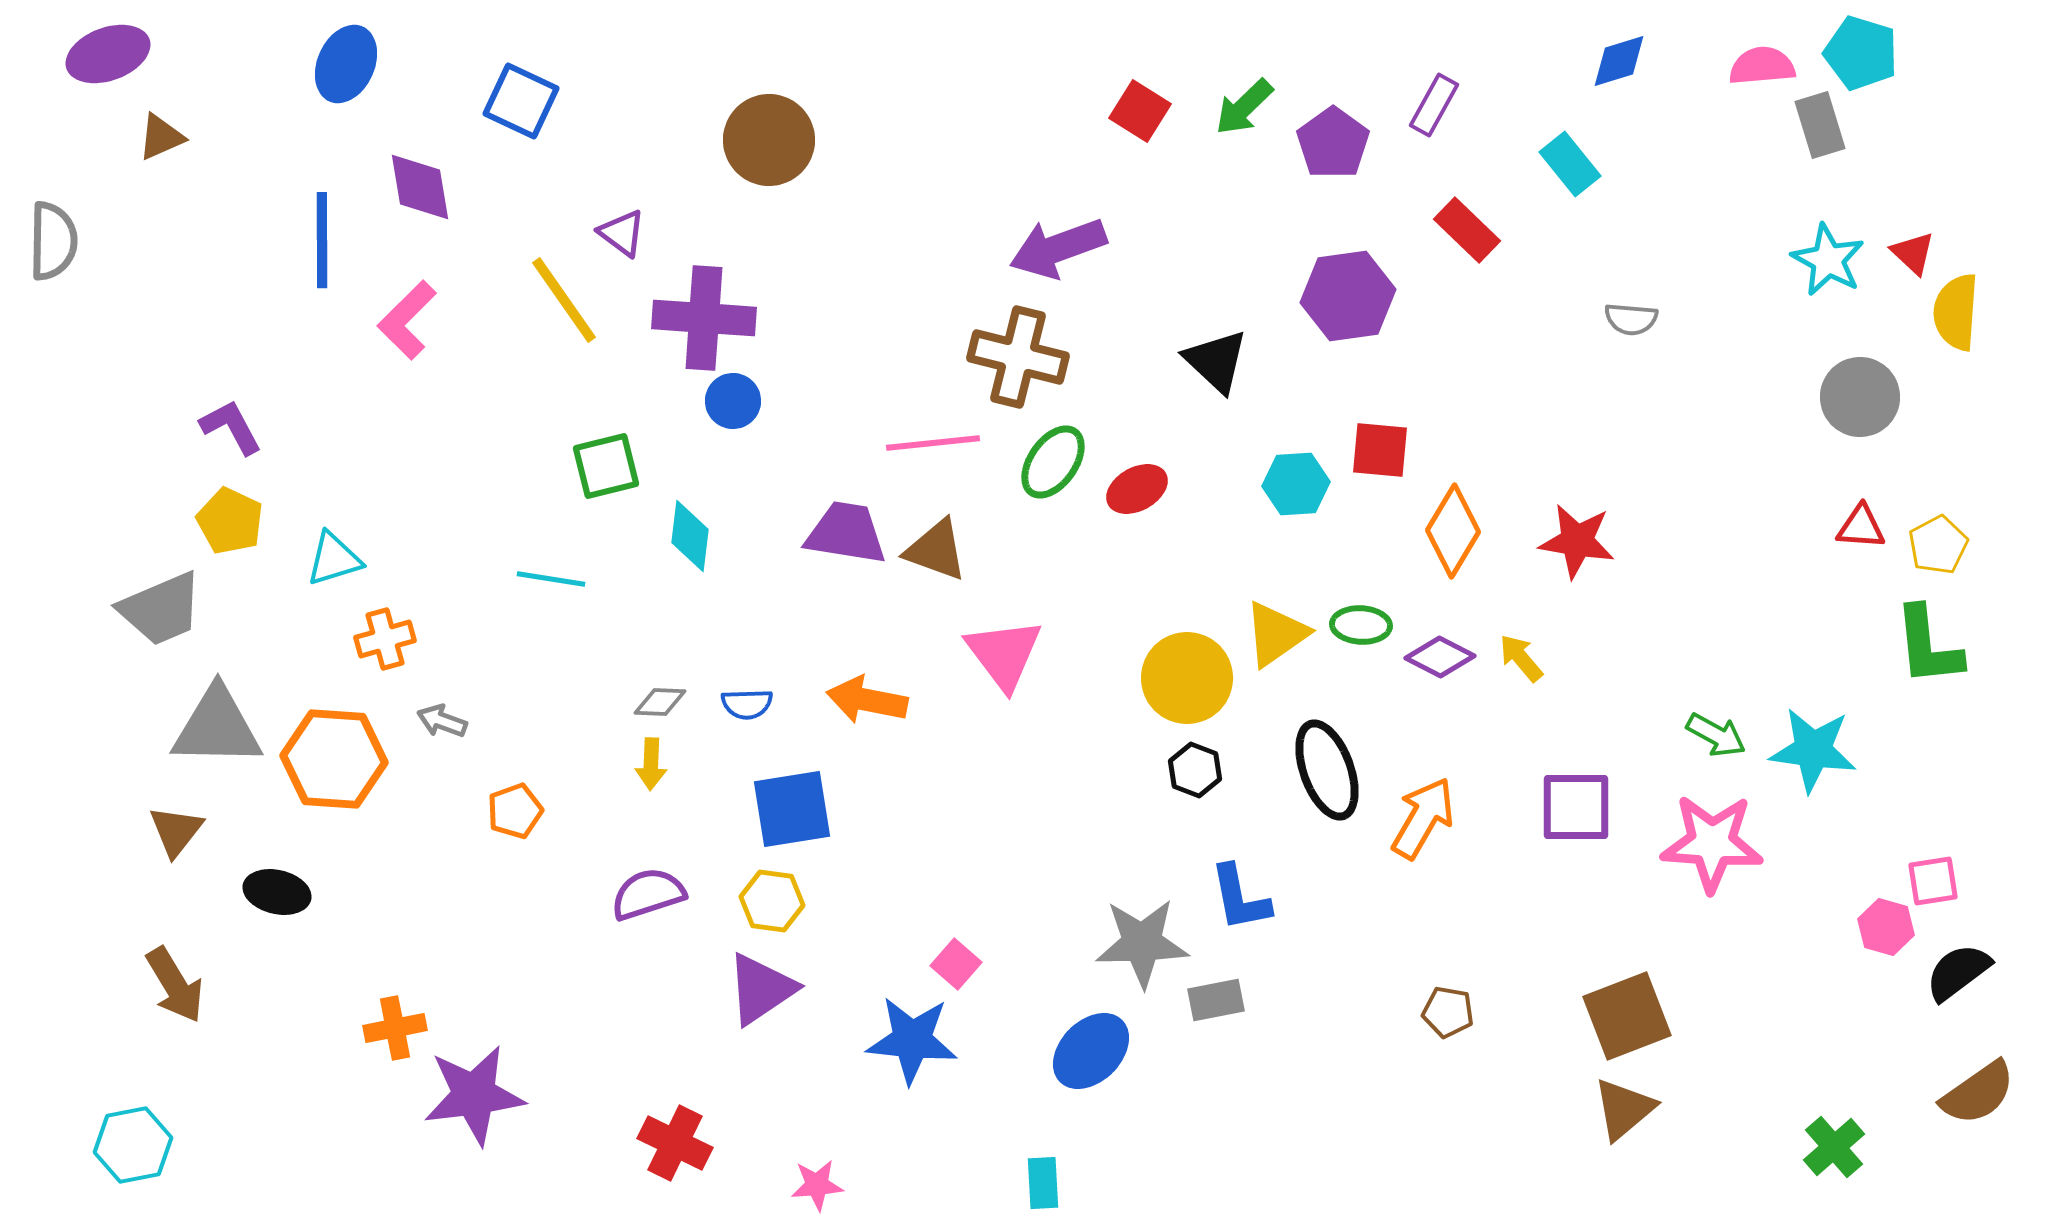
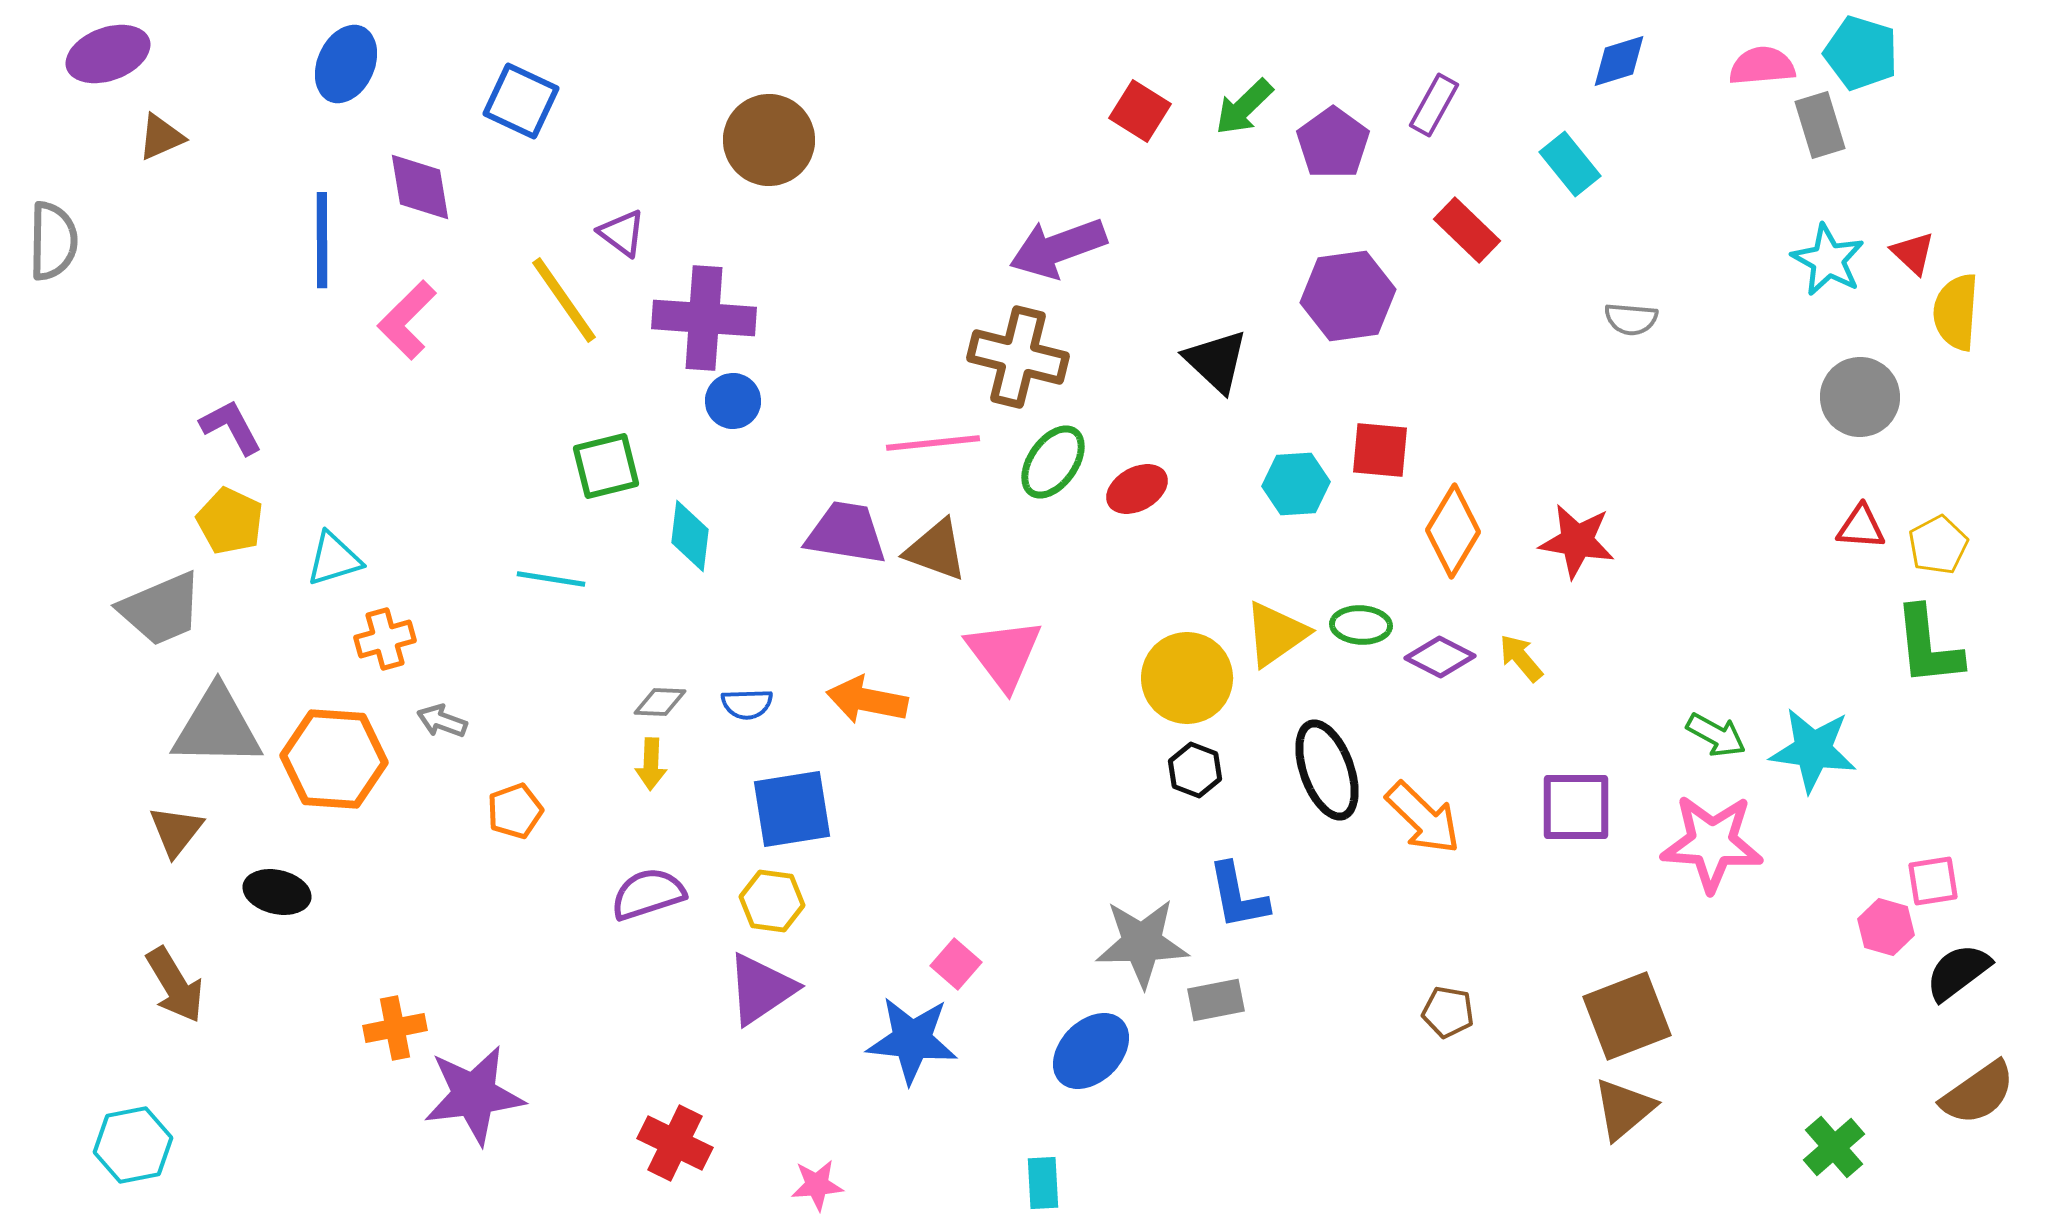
orange arrow at (1423, 818): rotated 104 degrees clockwise
blue L-shape at (1240, 898): moved 2 px left, 2 px up
